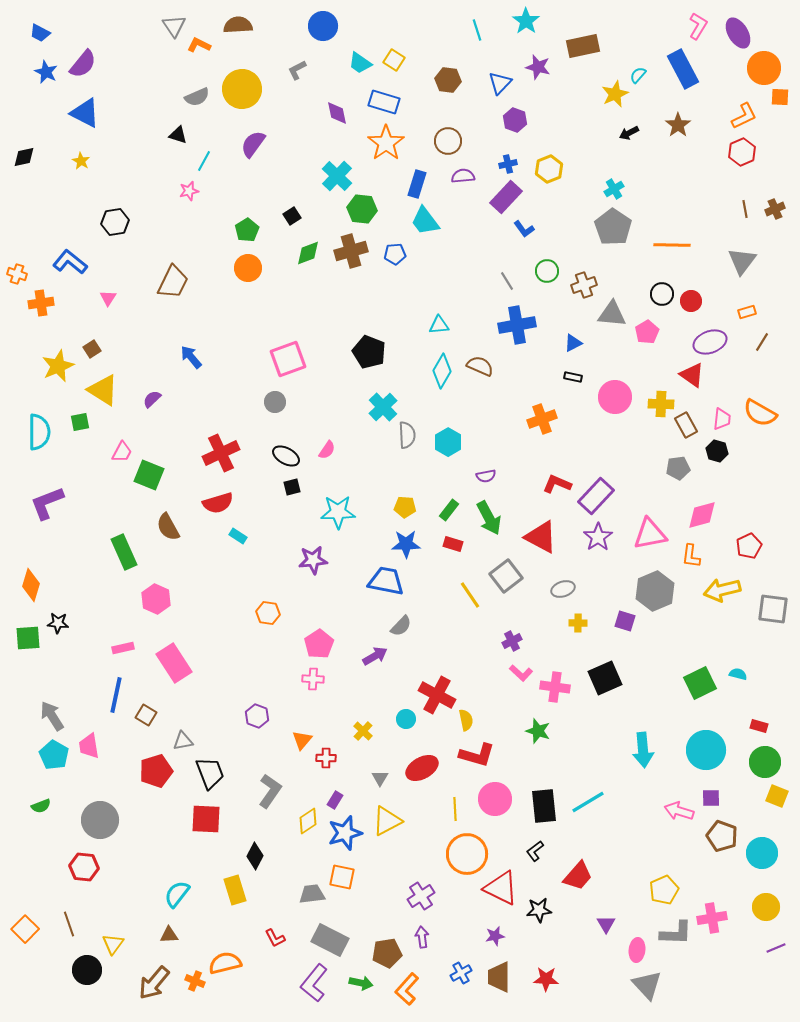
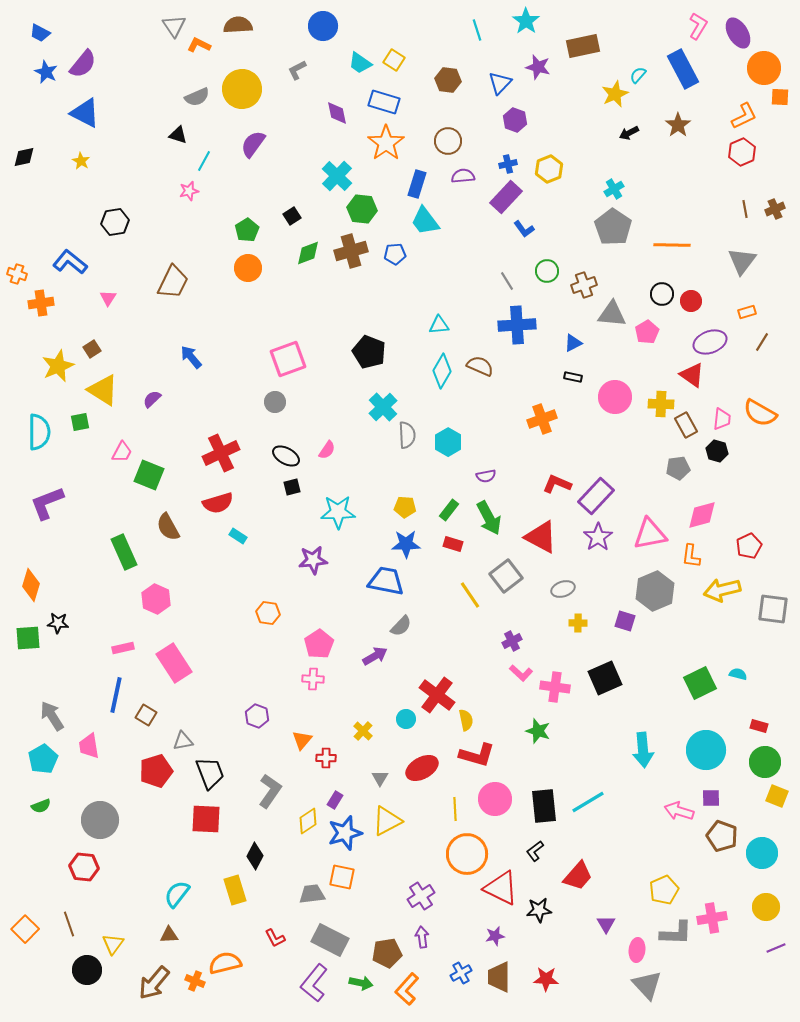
blue cross at (517, 325): rotated 6 degrees clockwise
red cross at (437, 695): rotated 9 degrees clockwise
cyan pentagon at (54, 755): moved 11 px left, 4 px down; rotated 12 degrees clockwise
